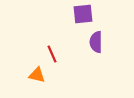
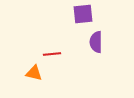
red line: rotated 72 degrees counterclockwise
orange triangle: moved 3 px left, 2 px up
